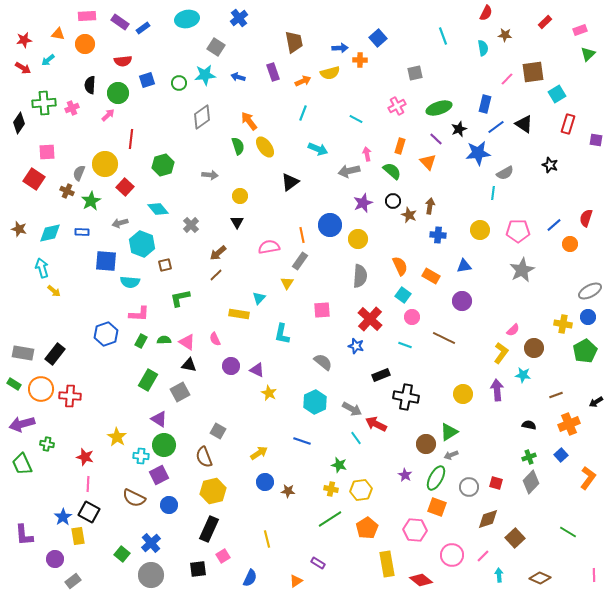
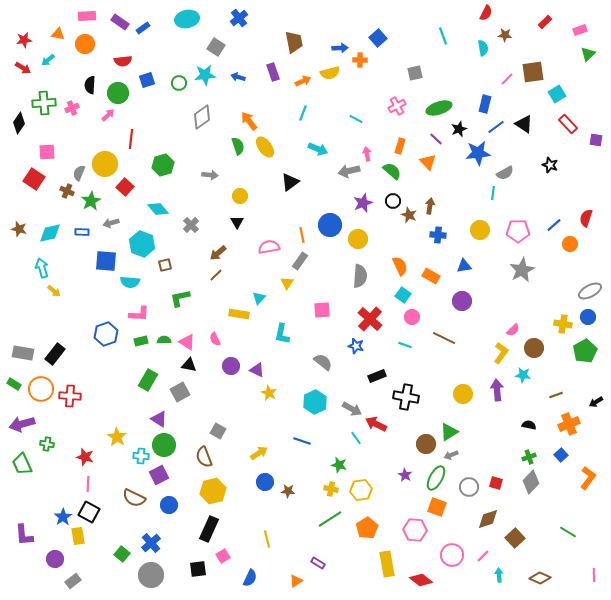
red rectangle at (568, 124): rotated 60 degrees counterclockwise
gray arrow at (120, 223): moved 9 px left
green rectangle at (141, 341): rotated 48 degrees clockwise
black rectangle at (381, 375): moved 4 px left, 1 px down
